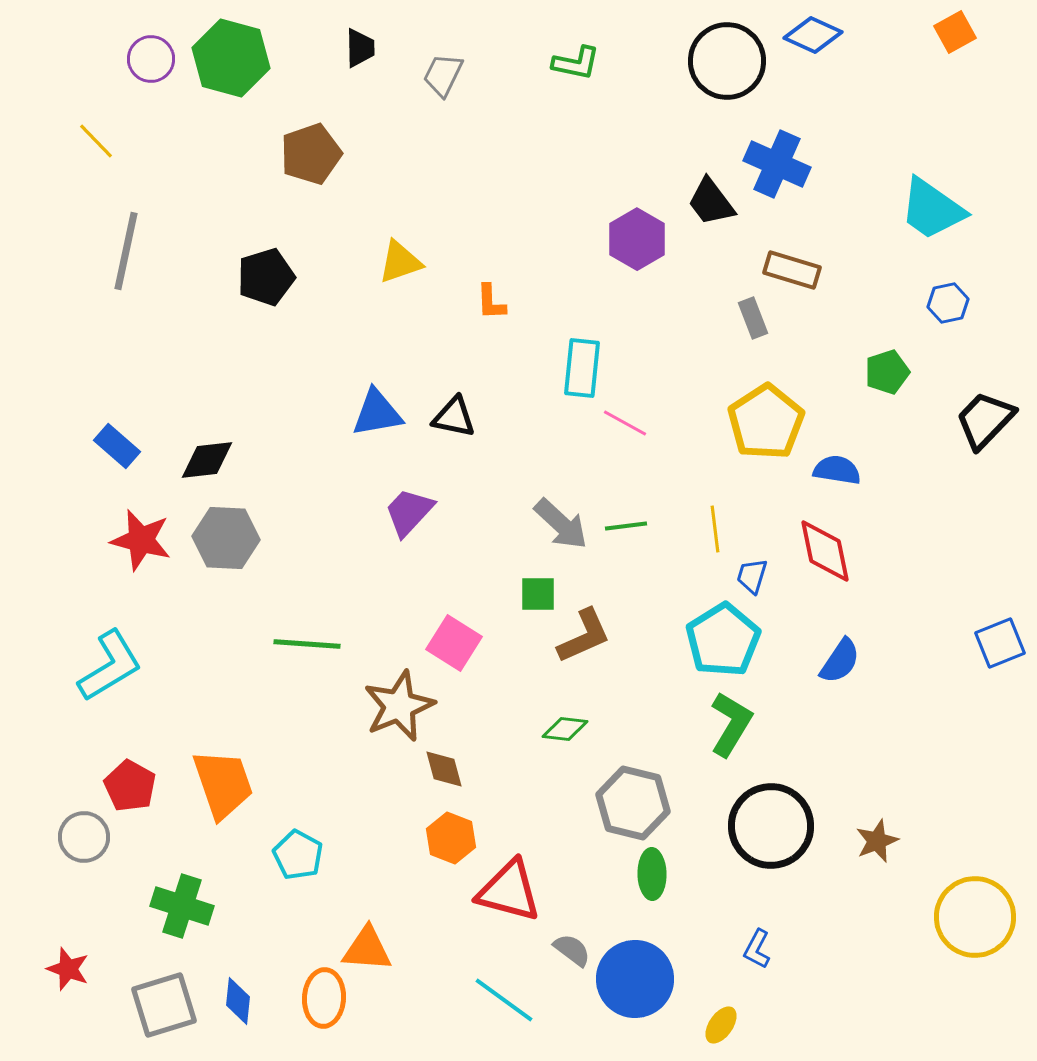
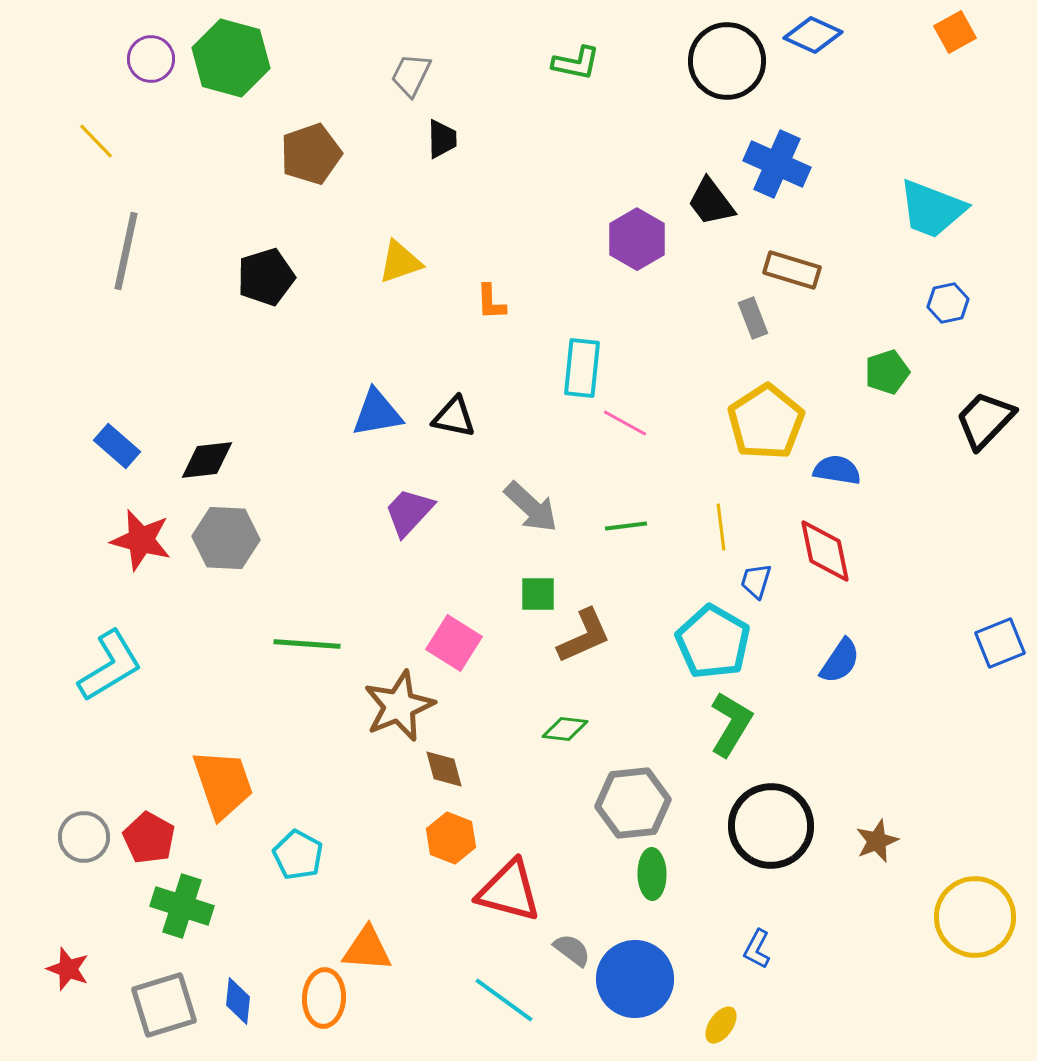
black trapezoid at (360, 48): moved 82 px right, 91 px down
gray trapezoid at (443, 75): moved 32 px left
cyan trapezoid at (932, 209): rotated 14 degrees counterclockwise
gray arrow at (561, 524): moved 30 px left, 17 px up
yellow line at (715, 529): moved 6 px right, 2 px up
blue trapezoid at (752, 576): moved 4 px right, 5 px down
cyan pentagon at (723, 640): moved 10 px left, 2 px down; rotated 10 degrees counterclockwise
red pentagon at (130, 786): moved 19 px right, 52 px down
gray hexagon at (633, 803): rotated 20 degrees counterclockwise
